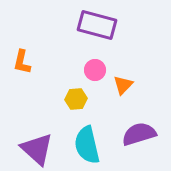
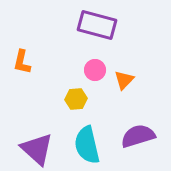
orange triangle: moved 1 px right, 5 px up
purple semicircle: moved 1 px left, 2 px down
